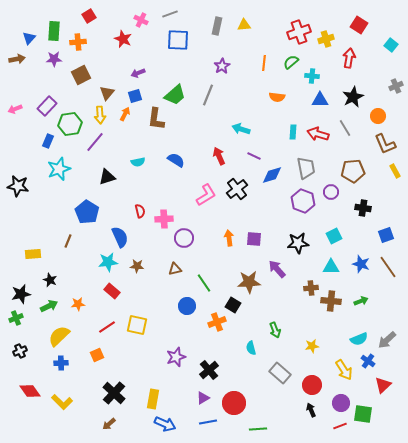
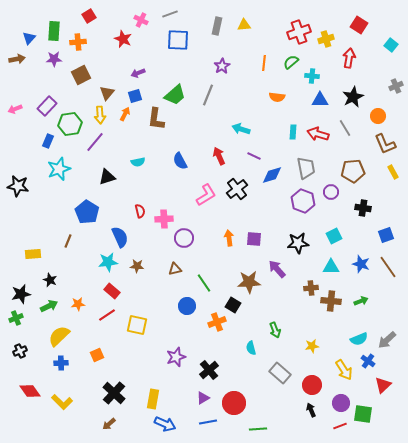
blue semicircle at (176, 160): moved 4 px right, 1 px down; rotated 150 degrees counterclockwise
yellow rectangle at (395, 171): moved 2 px left, 1 px down
red line at (107, 327): moved 12 px up
